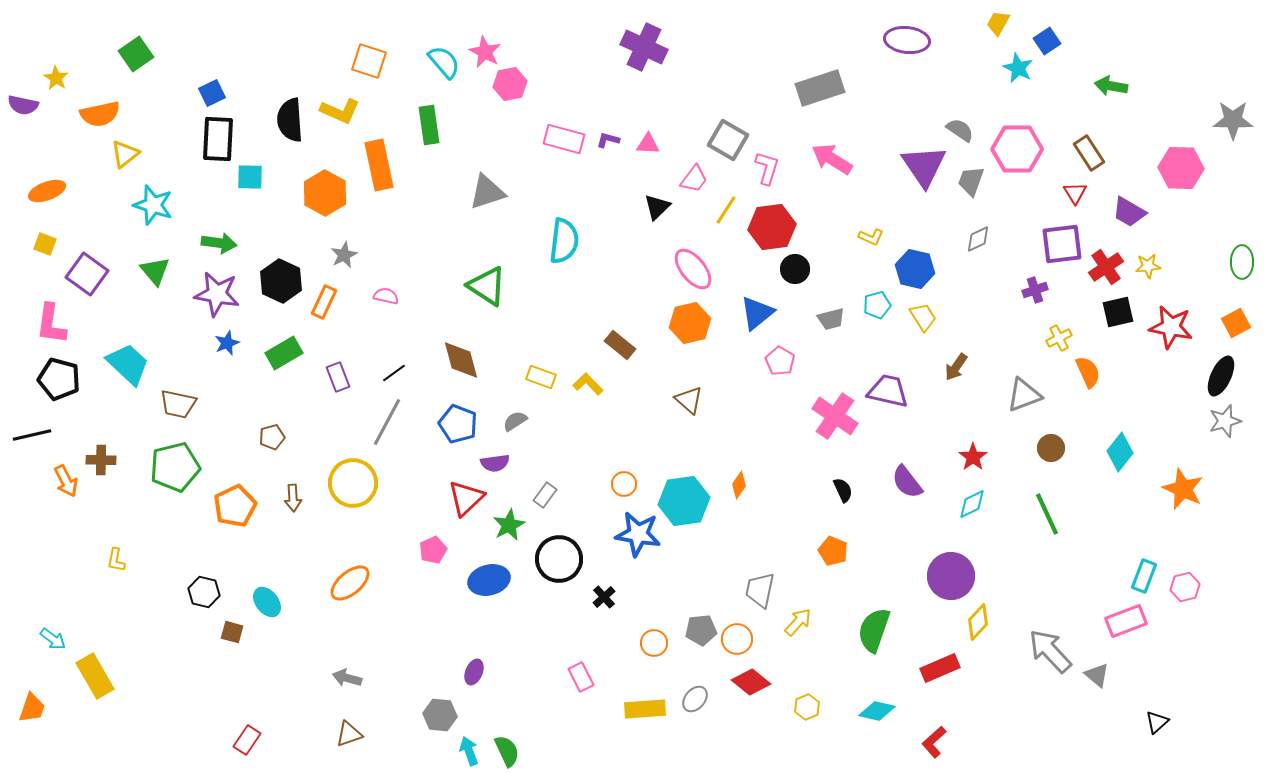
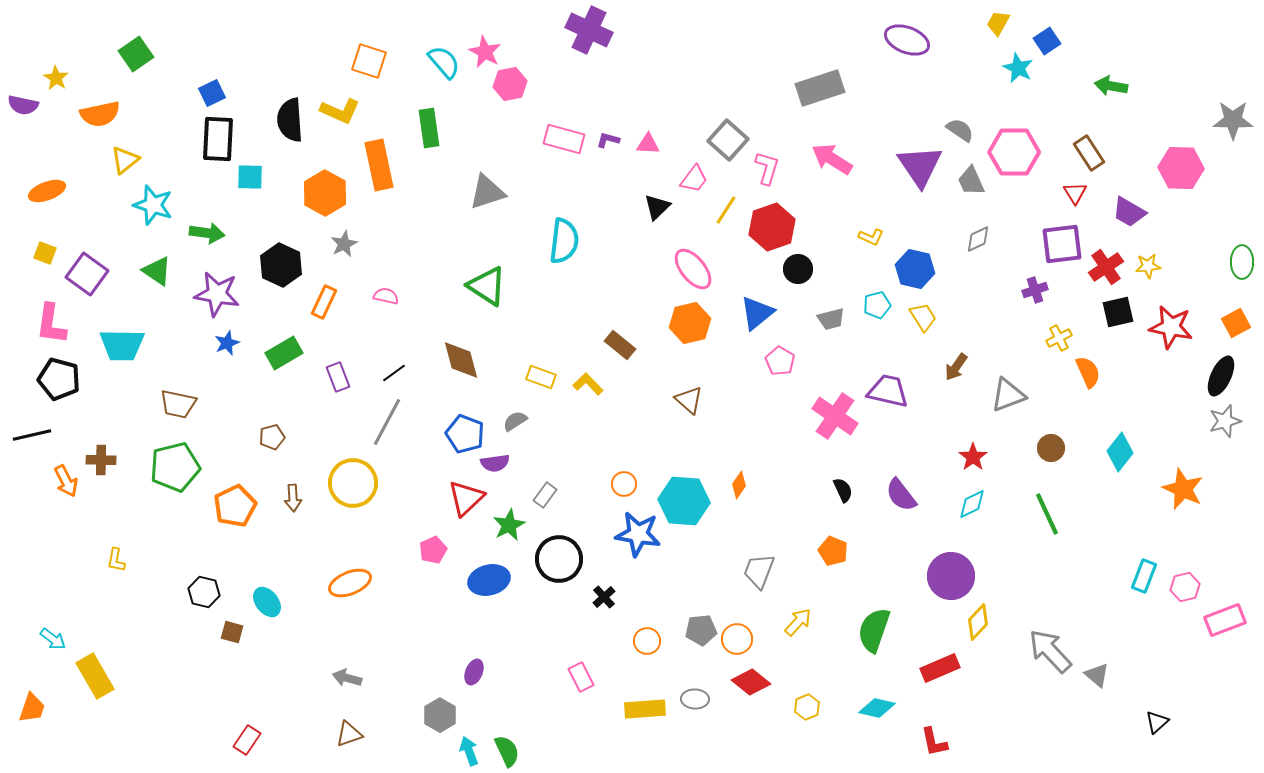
purple ellipse at (907, 40): rotated 15 degrees clockwise
purple cross at (644, 47): moved 55 px left, 17 px up
green rectangle at (429, 125): moved 3 px down
gray square at (728, 140): rotated 12 degrees clockwise
pink hexagon at (1017, 149): moved 3 px left, 3 px down
yellow triangle at (125, 154): moved 6 px down
purple triangle at (924, 166): moved 4 px left
gray trapezoid at (971, 181): rotated 44 degrees counterclockwise
red hexagon at (772, 227): rotated 12 degrees counterclockwise
green arrow at (219, 243): moved 12 px left, 10 px up
yellow square at (45, 244): moved 9 px down
gray star at (344, 255): moved 11 px up
black circle at (795, 269): moved 3 px right
green triangle at (155, 271): moved 2 px right; rotated 16 degrees counterclockwise
black hexagon at (281, 281): moved 16 px up
cyan trapezoid at (128, 364): moved 6 px left, 19 px up; rotated 138 degrees clockwise
gray triangle at (1024, 395): moved 16 px left
blue pentagon at (458, 424): moved 7 px right, 10 px down
purple semicircle at (907, 482): moved 6 px left, 13 px down
cyan hexagon at (684, 501): rotated 12 degrees clockwise
orange ellipse at (350, 583): rotated 18 degrees clockwise
gray trapezoid at (760, 590): moved 1 px left, 19 px up; rotated 9 degrees clockwise
pink rectangle at (1126, 621): moved 99 px right, 1 px up
orange circle at (654, 643): moved 7 px left, 2 px up
gray ellipse at (695, 699): rotated 52 degrees clockwise
cyan diamond at (877, 711): moved 3 px up
gray hexagon at (440, 715): rotated 24 degrees clockwise
red L-shape at (934, 742): rotated 60 degrees counterclockwise
